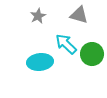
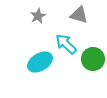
green circle: moved 1 px right, 5 px down
cyan ellipse: rotated 25 degrees counterclockwise
